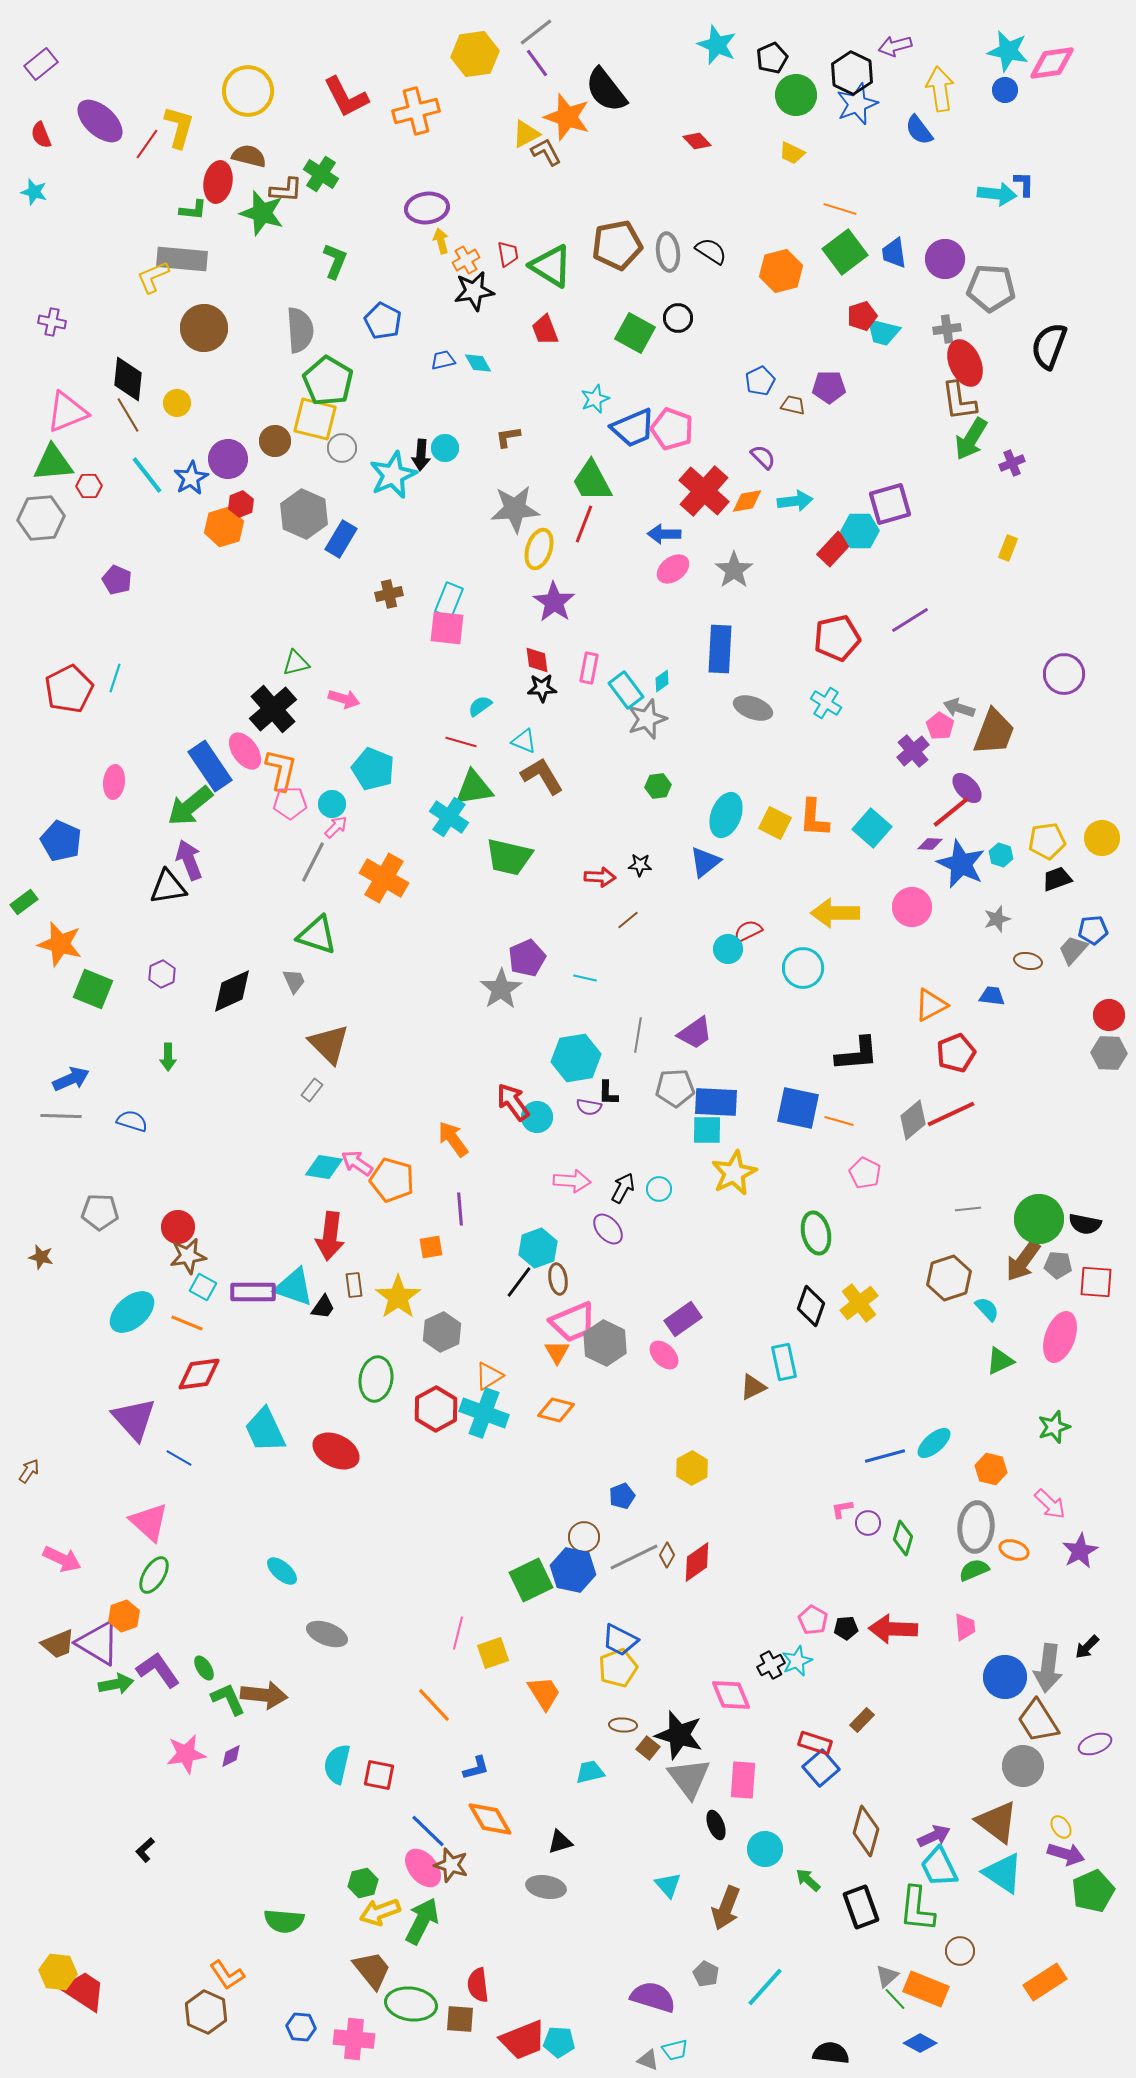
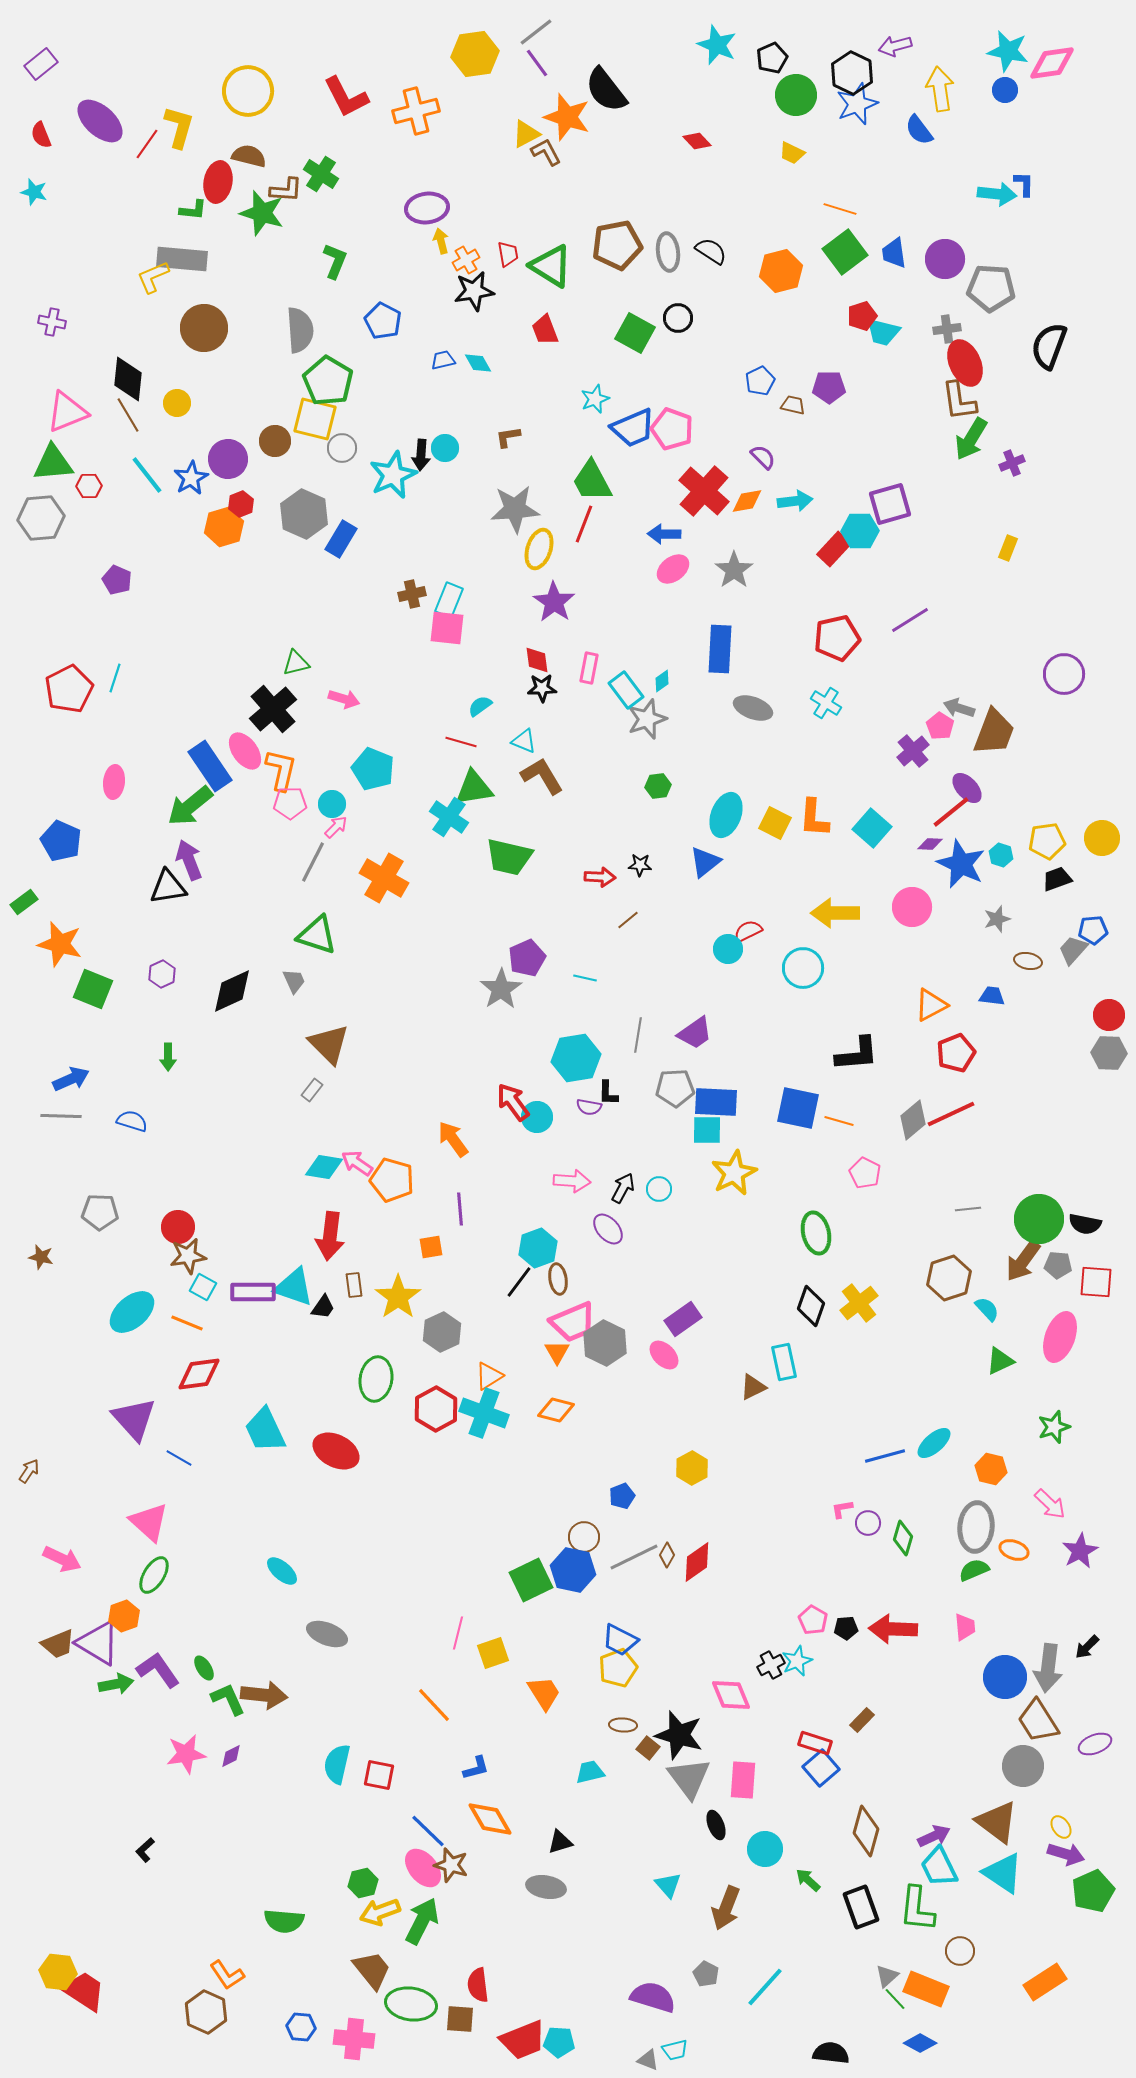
brown cross at (389, 594): moved 23 px right
